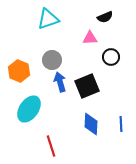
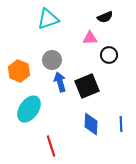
black circle: moved 2 px left, 2 px up
